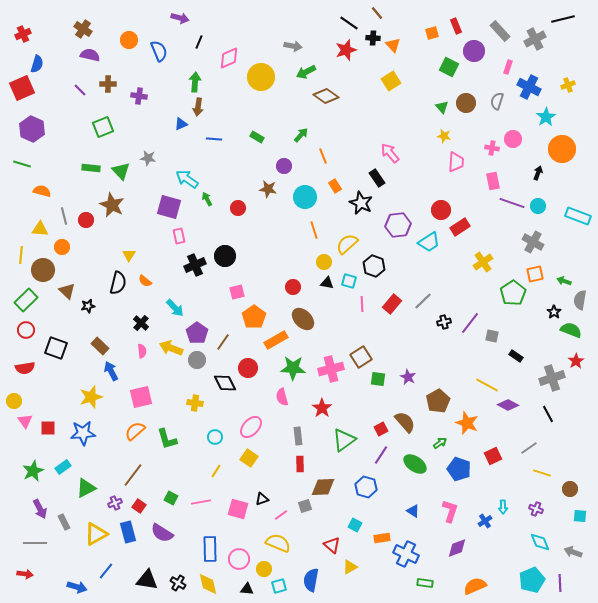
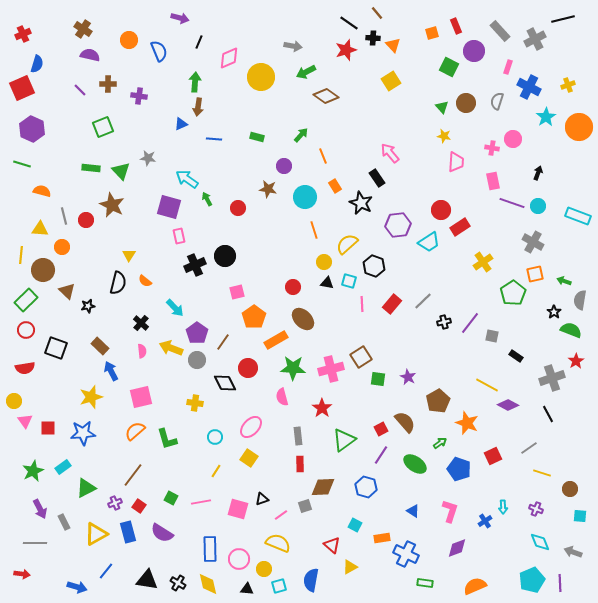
green rectangle at (257, 137): rotated 16 degrees counterclockwise
orange circle at (562, 149): moved 17 px right, 22 px up
red arrow at (25, 574): moved 3 px left
